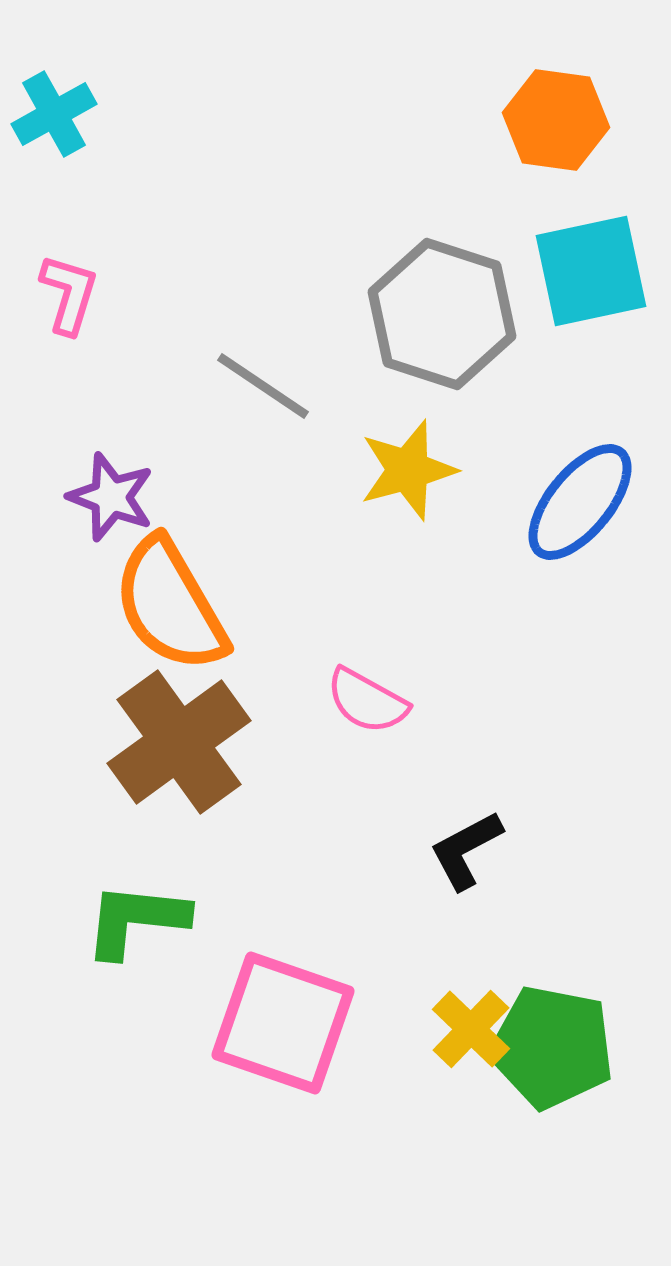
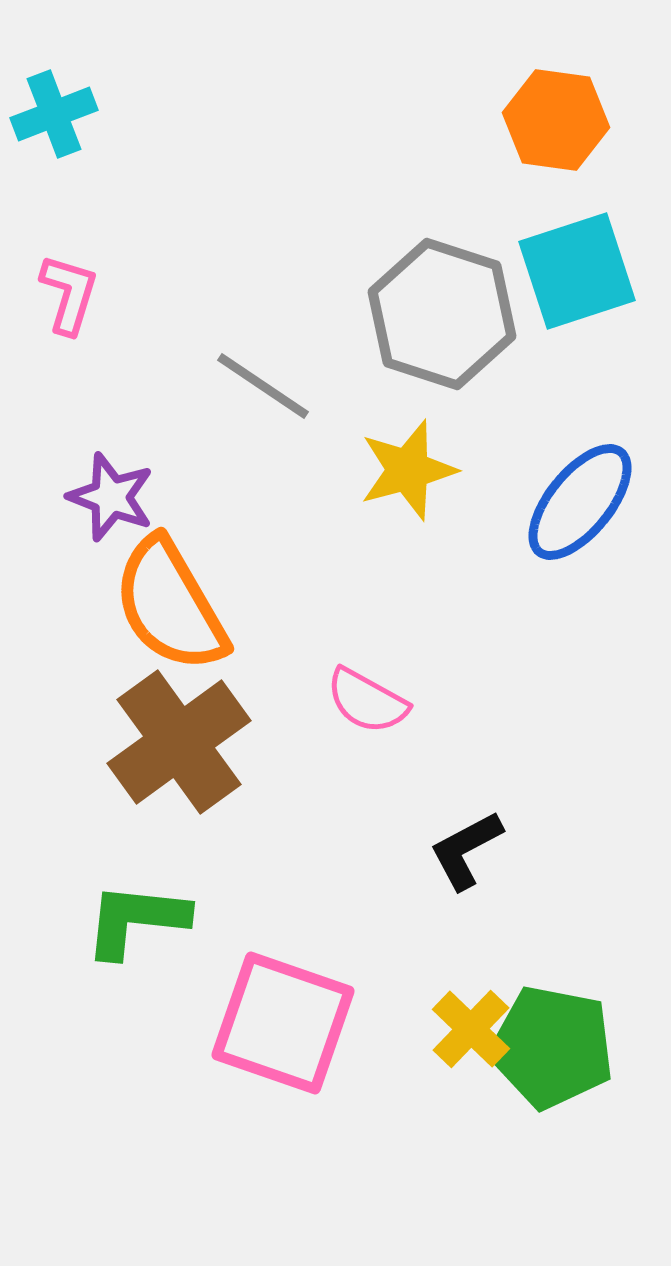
cyan cross: rotated 8 degrees clockwise
cyan square: moved 14 px left; rotated 6 degrees counterclockwise
